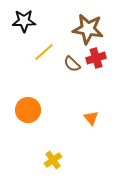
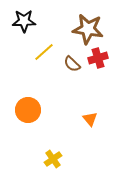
red cross: moved 2 px right
orange triangle: moved 1 px left, 1 px down
yellow cross: moved 1 px up
